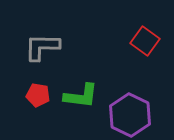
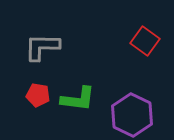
green L-shape: moved 3 px left, 3 px down
purple hexagon: moved 2 px right
